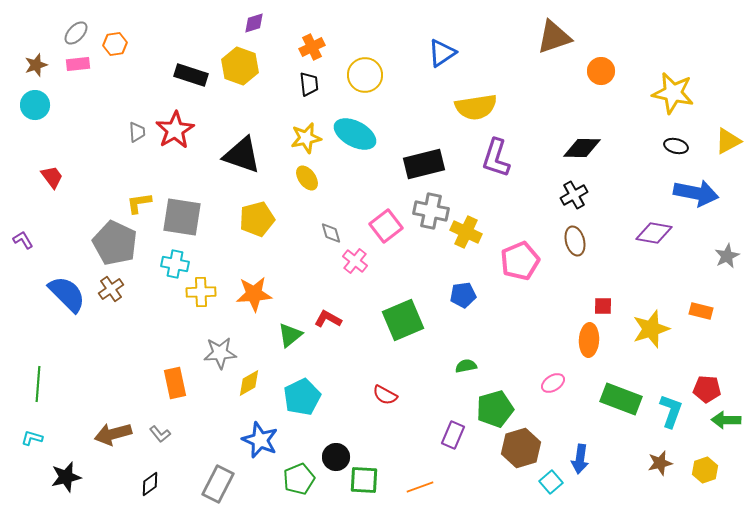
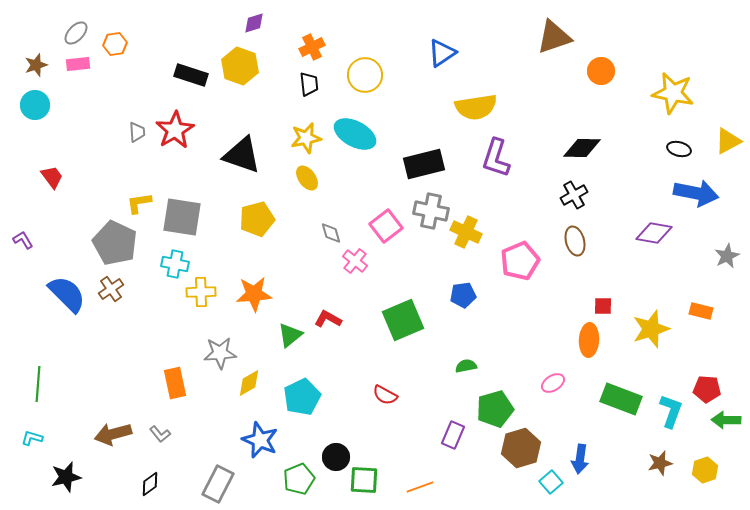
black ellipse at (676, 146): moved 3 px right, 3 px down
